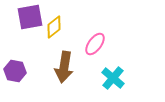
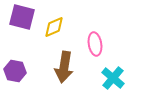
purple square: moved 8 px left; rotated 24 degrees clockwise
yellow diamond: rotated 15 degrees clockwise
pink ellipse: rotated 45 degrees counterclockwise
